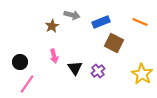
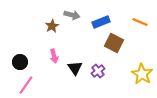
pink line: moved 1 px left, 1 px down
